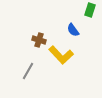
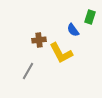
green rectangle: moved 7 px down
brown cross: rotated 24 degrees counterclockwise
yellow L-shape: moved 2 px up; rotated 15 degrees clockwise
